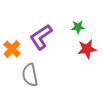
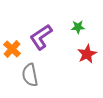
red star: moved 5 px down; rotated 18 degrees counterclockwise
